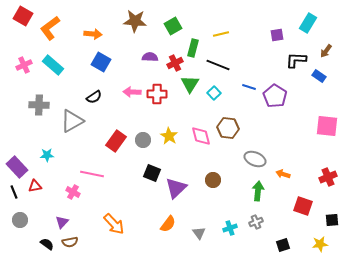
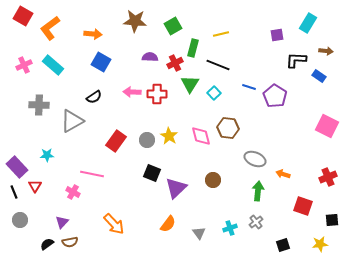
brown arrow at (326, 51): rotated 120 degrees counterclockwise
pink square at (327, 126): rotated 20 degrees clockwise
gray circle at (143, 140): moved 4 px right
red triangle at (35, 186): rotated 48 degrees counterclockwise
gray cross at (256, 222): rotated 16 degrees counterclockwise
black semicircle at (47, 244): rotated 72 degrees counterclockwise
